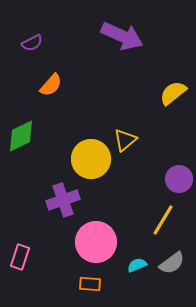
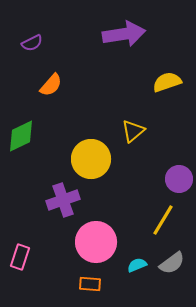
purple arrow: moved 2 px right, 2 px up; rotated 33 degrees counterclockwise
yellow semicircle: moved 6 px left, 11 px up; rotated 20 degrees clockwise
yellow triangle: moved 8 px right, 9 px up
